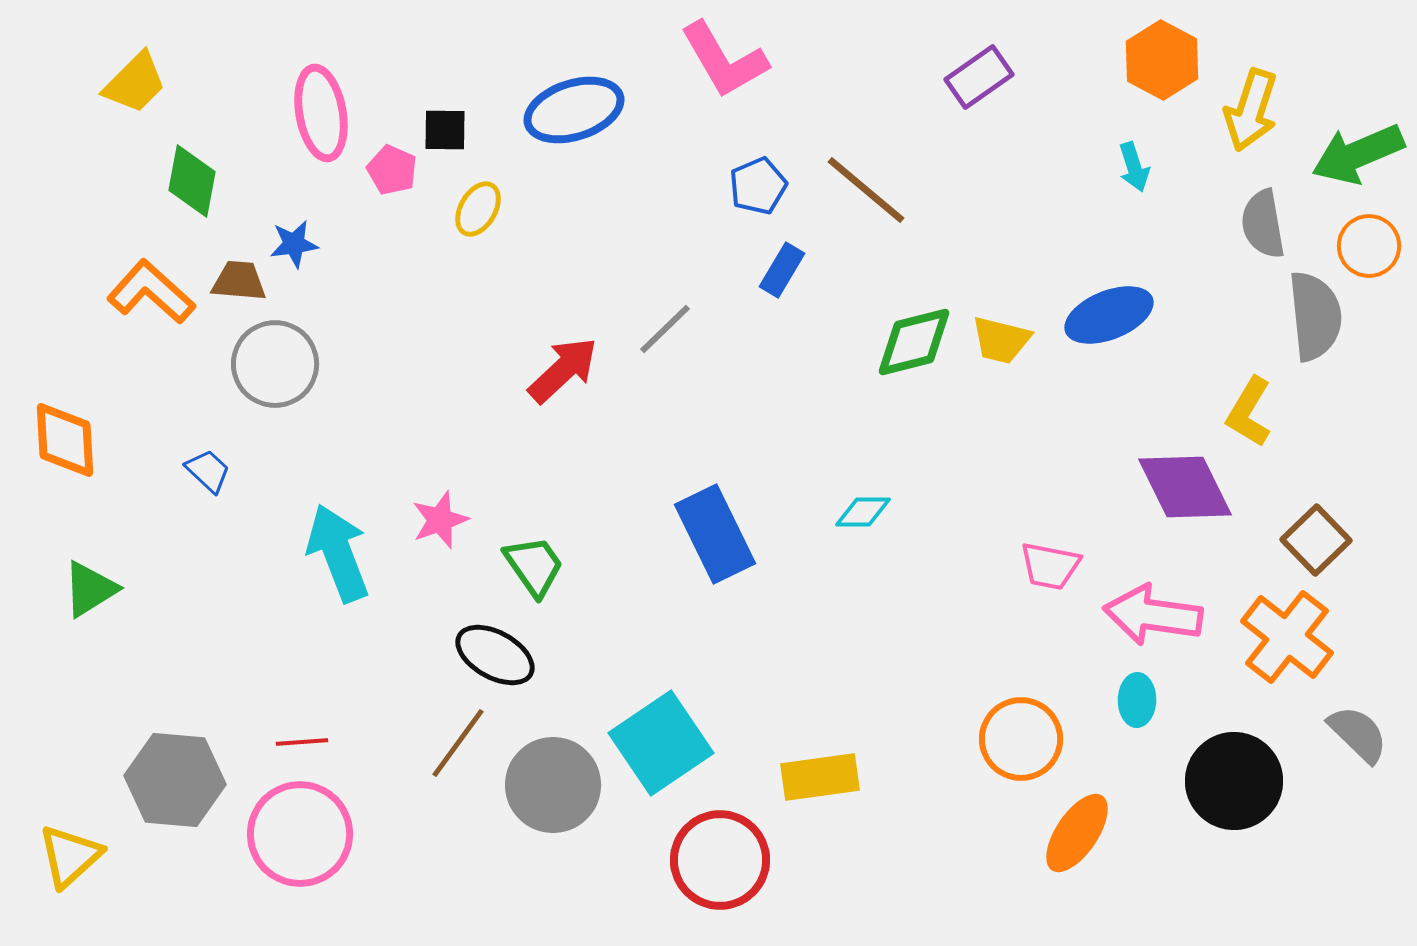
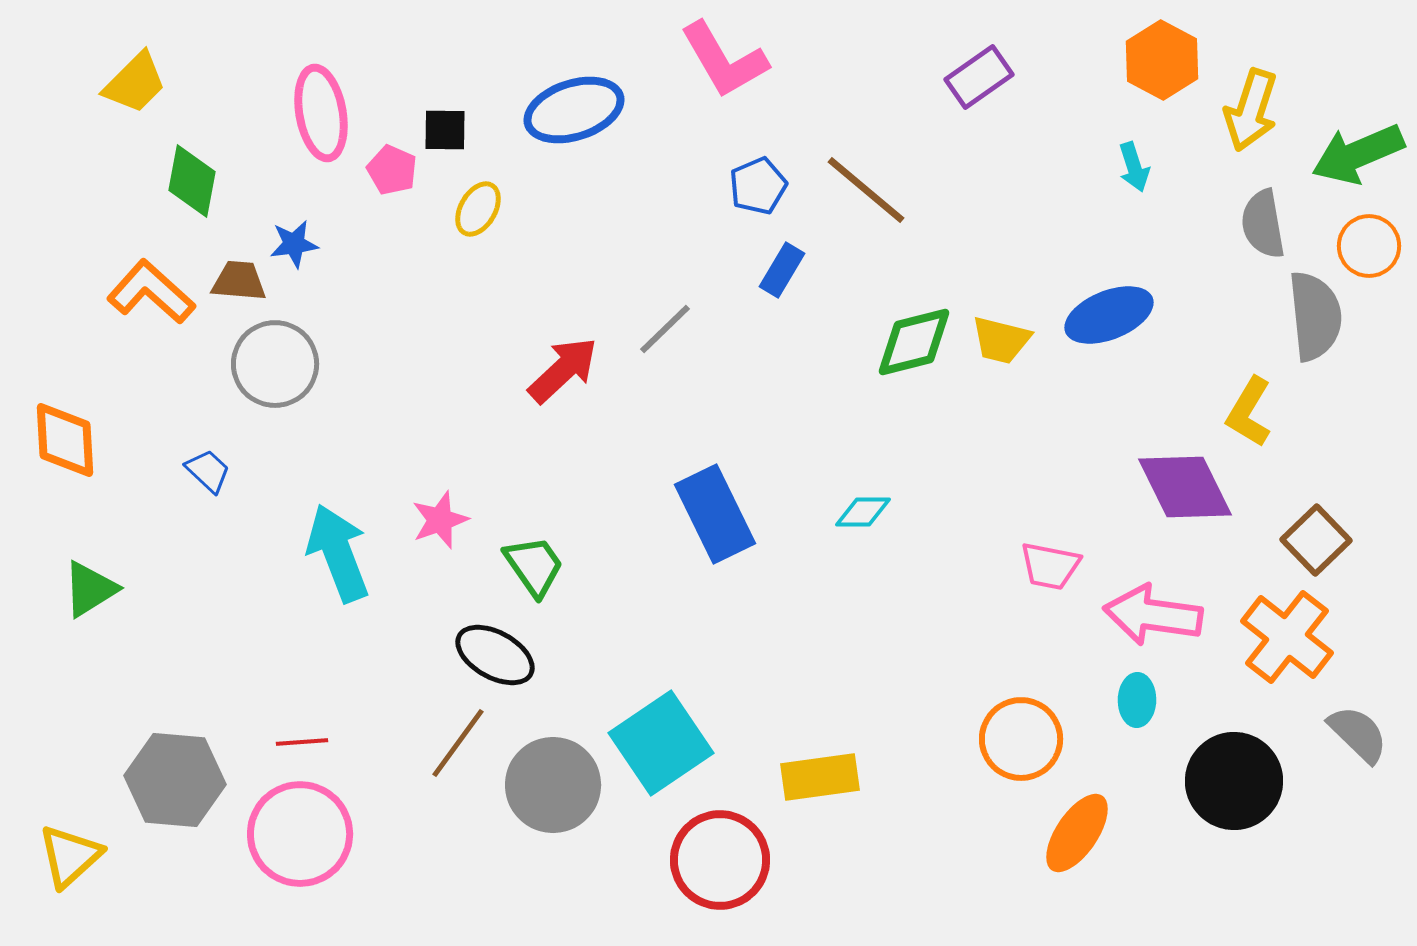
blue rectangle at (715, 534): moved 20 px up
